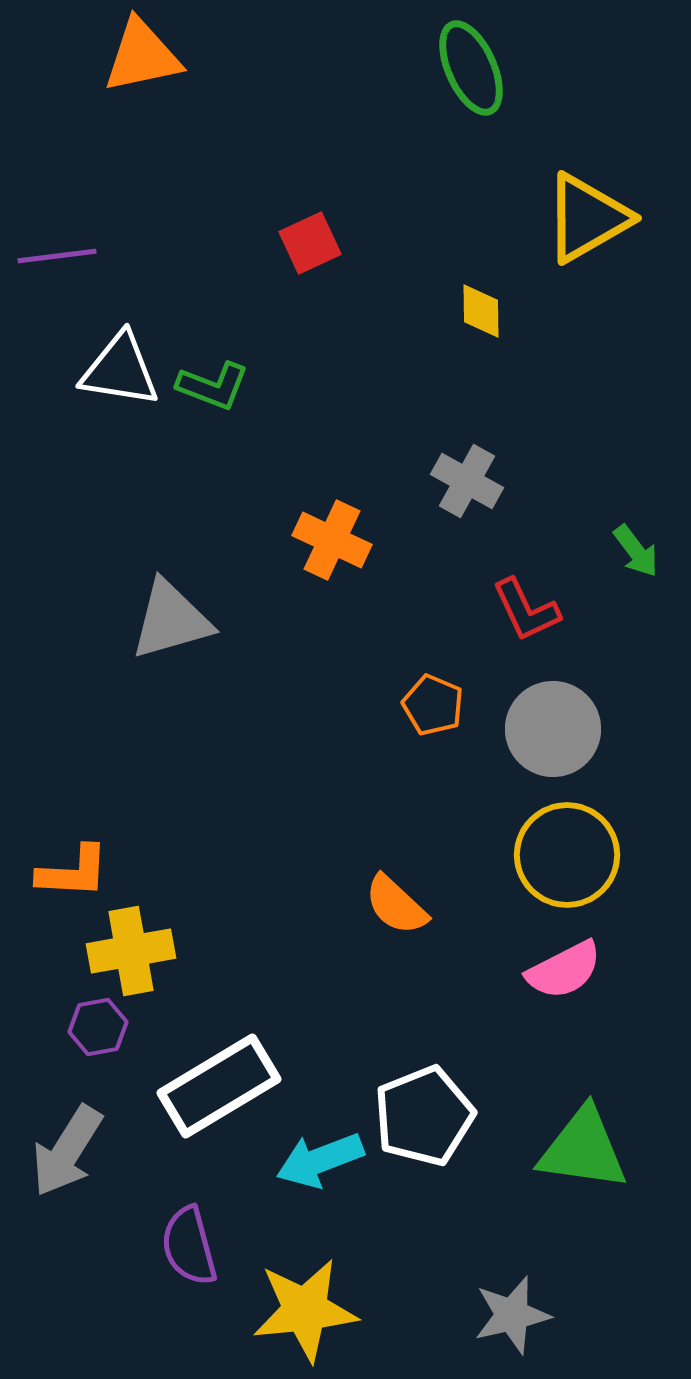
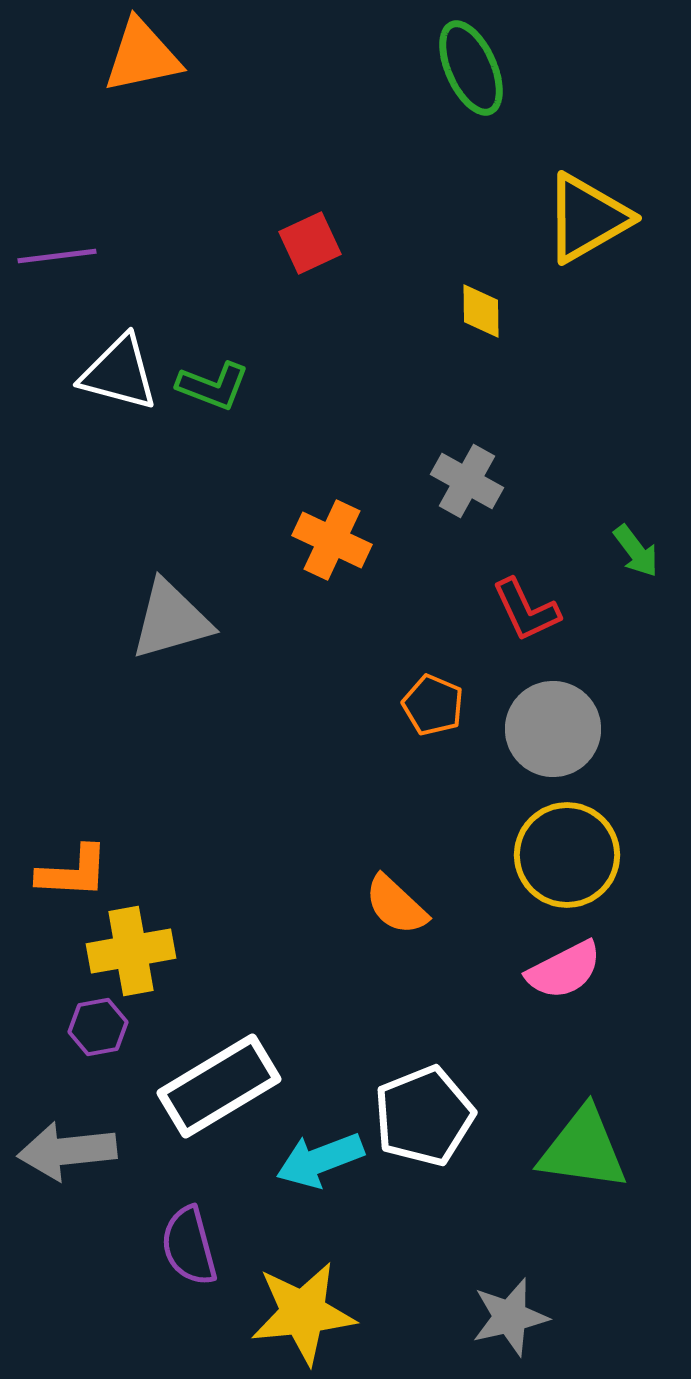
white triangle: moved 1 px left, 3 px down; rotated 6 degrees clockwise
gray arrow: rotated 52 degrees clockwise
yellow star: moved 2 px left, 3 px down
gray star: moved 2 px left, 2 px down
